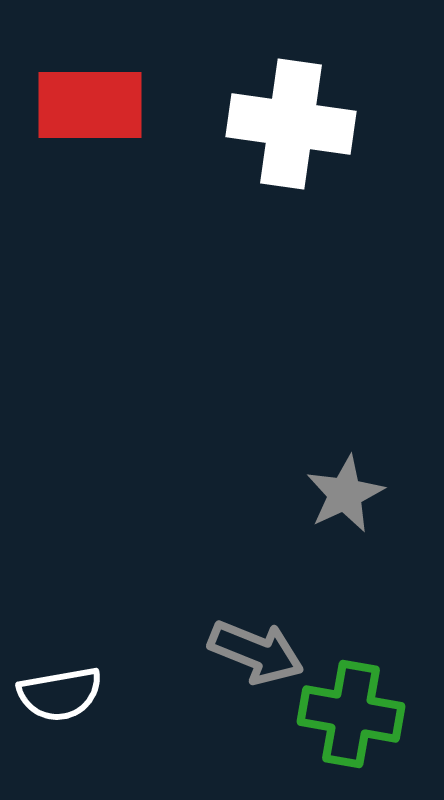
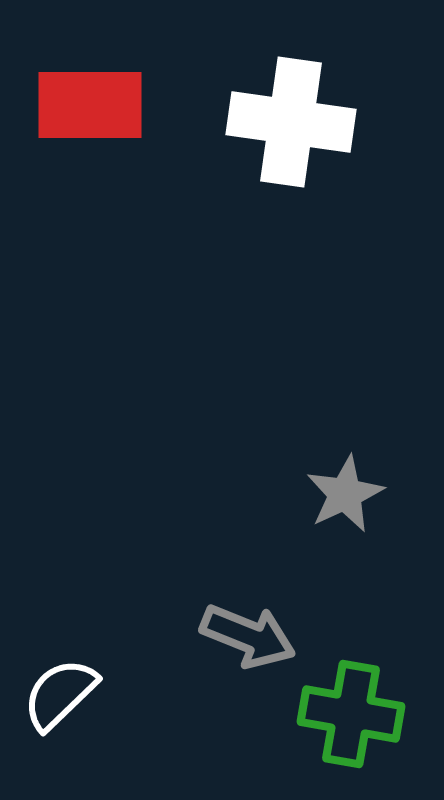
white cross: moved 2 px up
gray arrow: moved 8 px left, 16 px up
white semicircle: rotated 146 degrees clockwise
